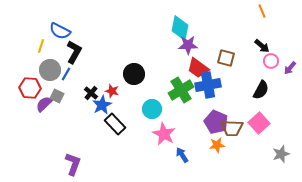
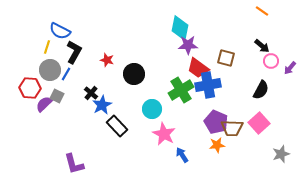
orange line: rotated 32 degrees counterclockwise
yellow line: moved 6 px right, 1 px down
red star: moved 5 px left, 31 px up
black rectangle: moved 2 px right, 2 px down
purple L-shape: moved 1 px right; rotated 145 degrees clockwise
